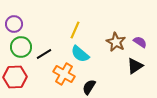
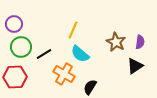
yellow line: moved 2 px left
purple semicircle: rotated 64 degrees clockwise
black semicircle: moved 1 px right
